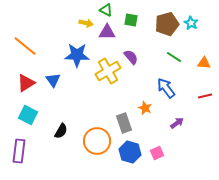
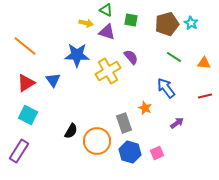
purple triangle: rotated 18 degrees clockwise
black semicircle: moved 10 px right
purple rectangle: rotated 25 degrees clockwise
